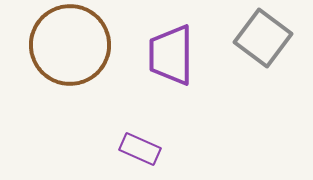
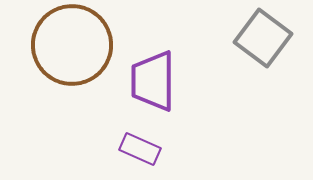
brown circle: moved 2 px right
purple trapezoid: moved 18 px left, 26 px down
